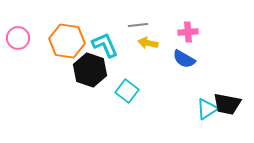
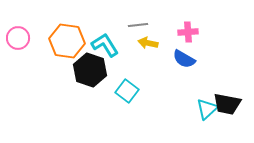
cyan L-shape: rotated 8 degrees counterclockwise
cyan triangle: rotated 10 degrees counterclockwise
